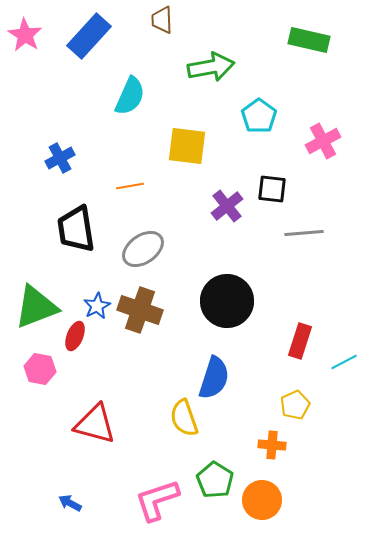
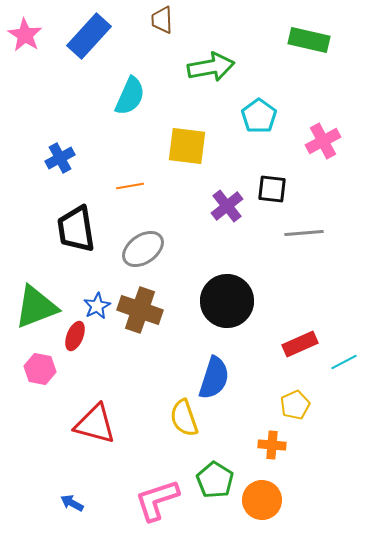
red rectangle: moved 3 px down; rotated 48 degrees clockwise
blue arrow: moved 2 px right
